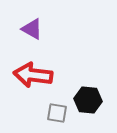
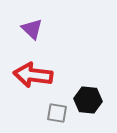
purple triangle: rotated 15 degrees clockwise
